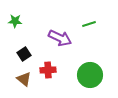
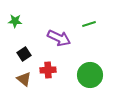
purple arrow: moved 1 px left
